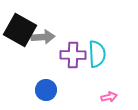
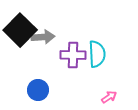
black square: rotated 16 degrees clockwise
blue circle: moved 8 px left
pink arrow: rotated 21 degrees counterclockwise
